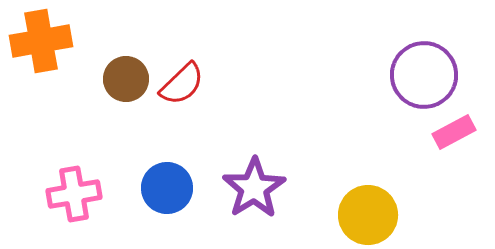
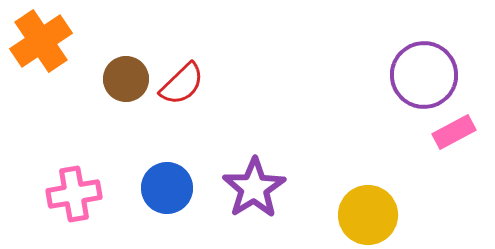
orange cross: rotated 24 degrees counterclockwise
